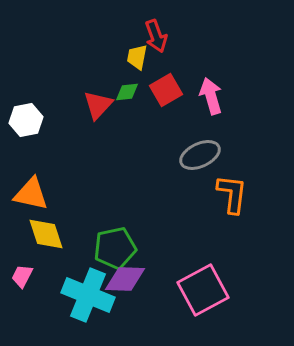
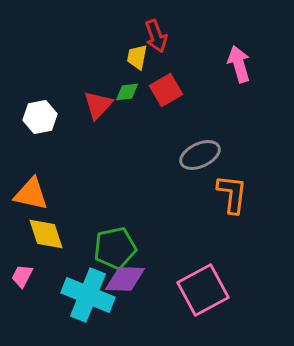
pink arrow: moved 28 px right, 32 px up
white hexagon: moved 14 px right, 3 px up
